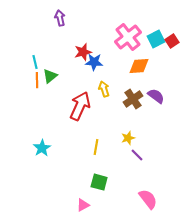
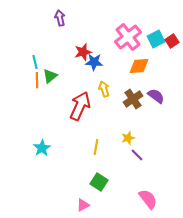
green square: rotated 18 degrees clockwise
